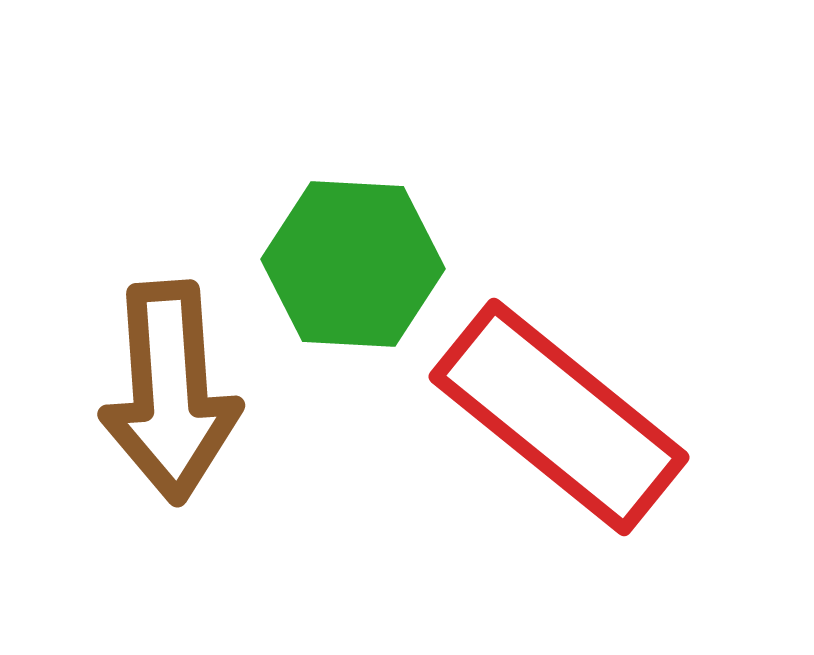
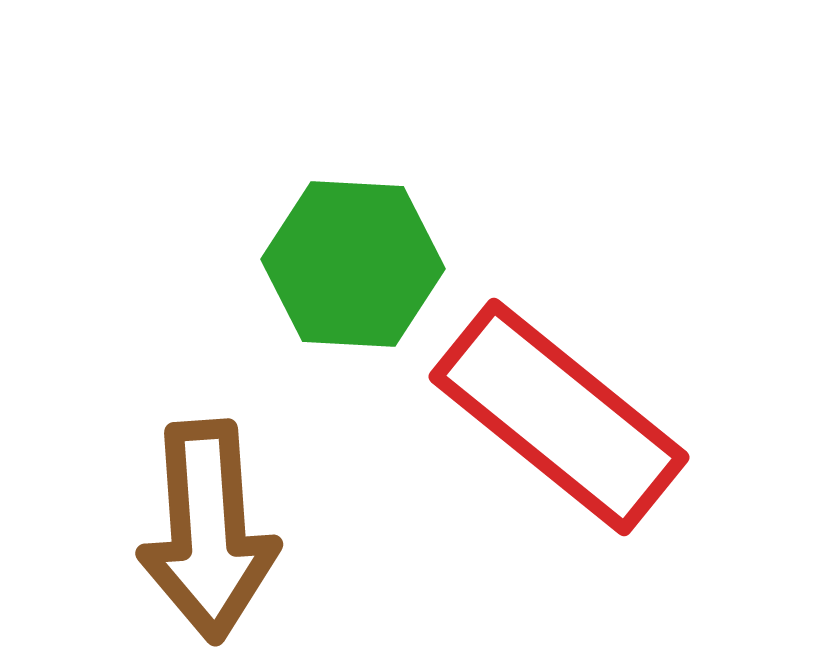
brown arrow: moved 38 px right, 139 px down
